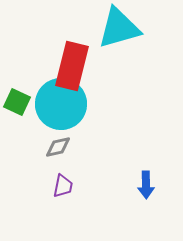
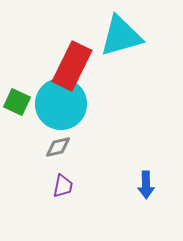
cyan triangle: moved 2 px right, 8 px down
red rectangle: rotated 12 degrees clockwise
